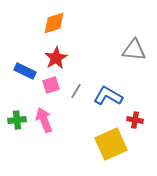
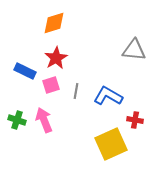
gray line: rotated 21 degrees counterclockwise
green cross: rotated 24 degrees clockwise
